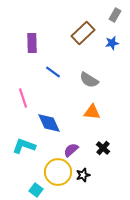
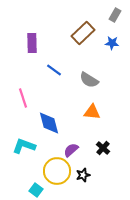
blue star: rotated 16 degrees clockwise
blue line: moved 1 px right, 2 px up
blue diamond: rotated 10 degrees clockwise
yellow circle: moved 1 px left, 1 px up
